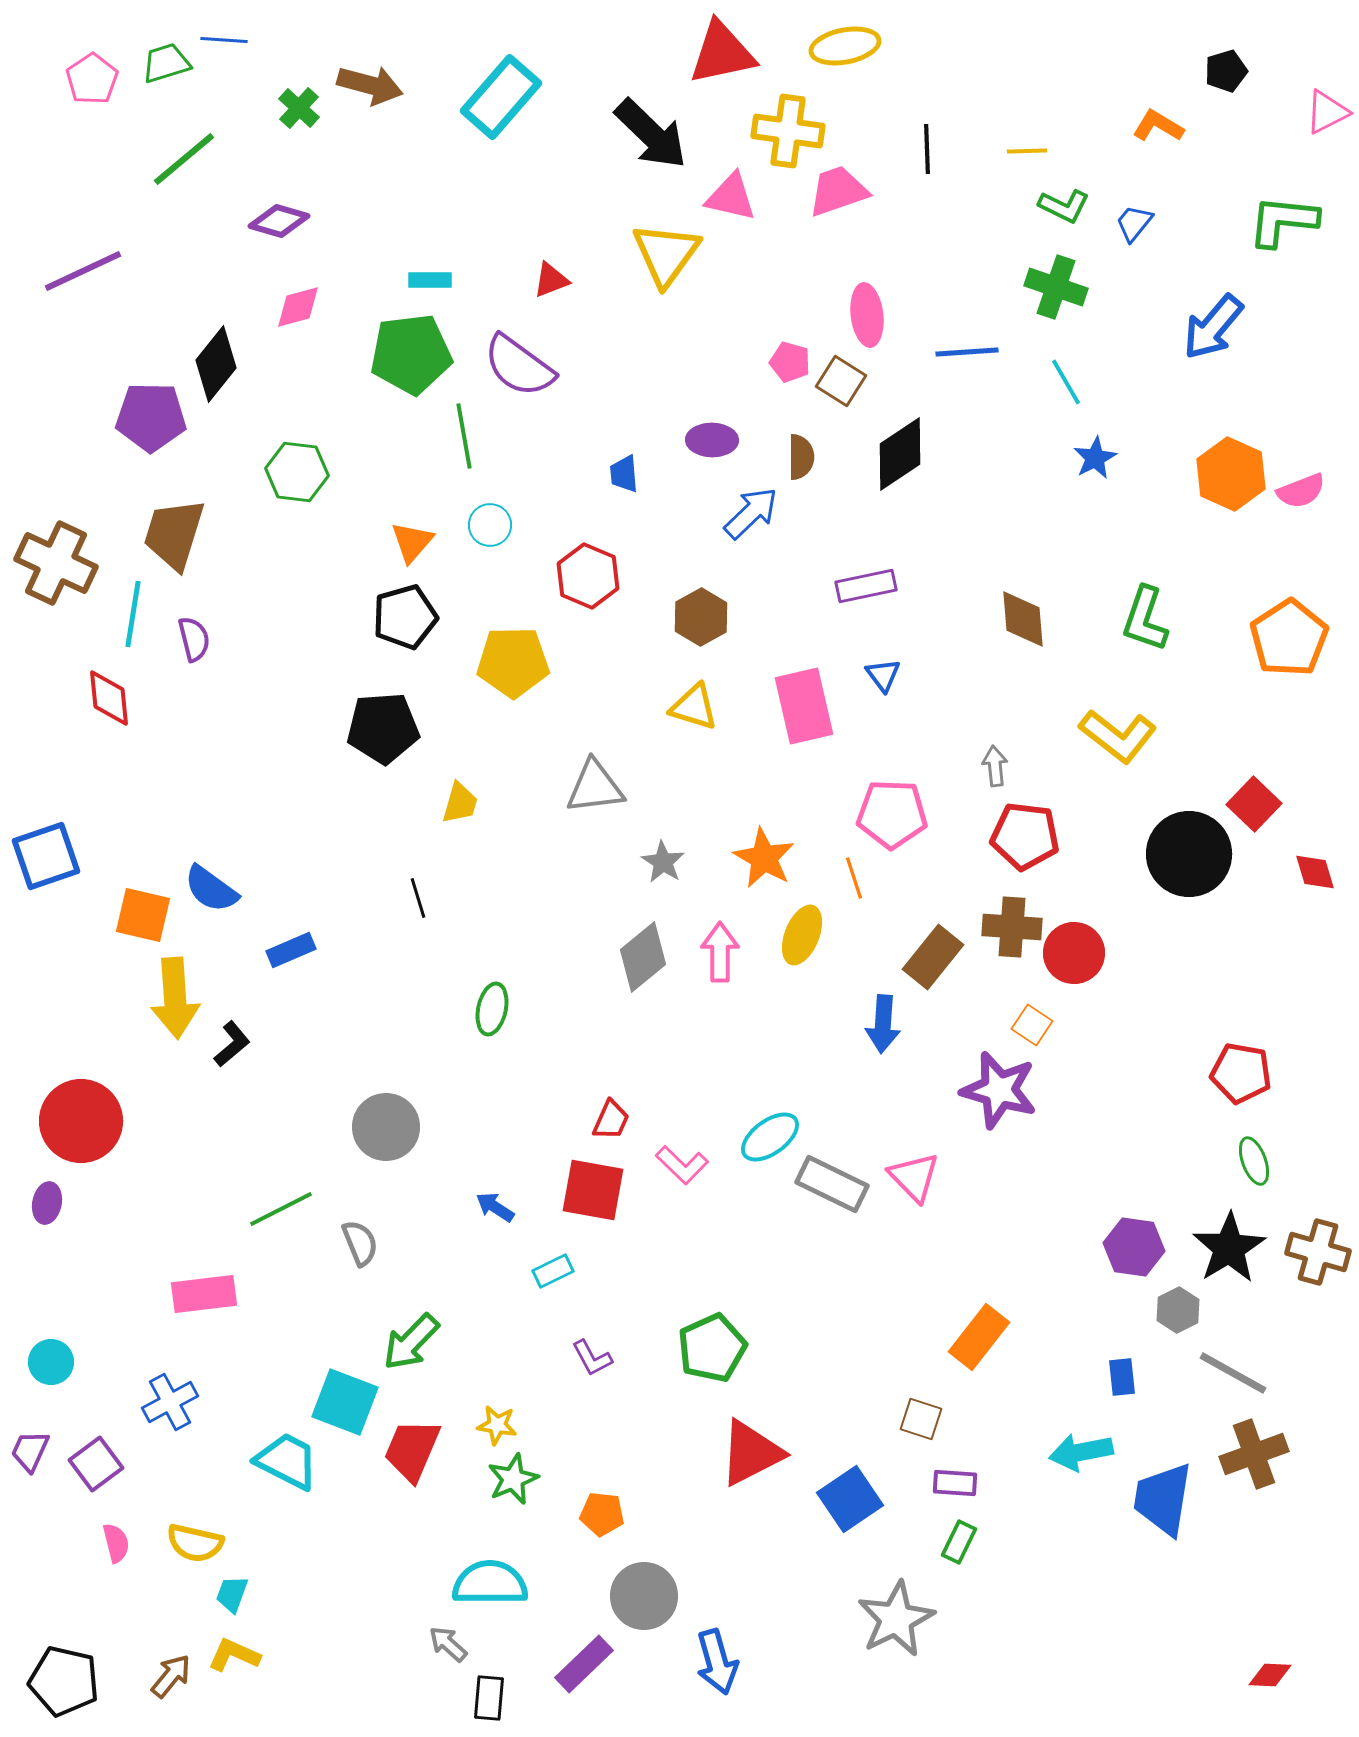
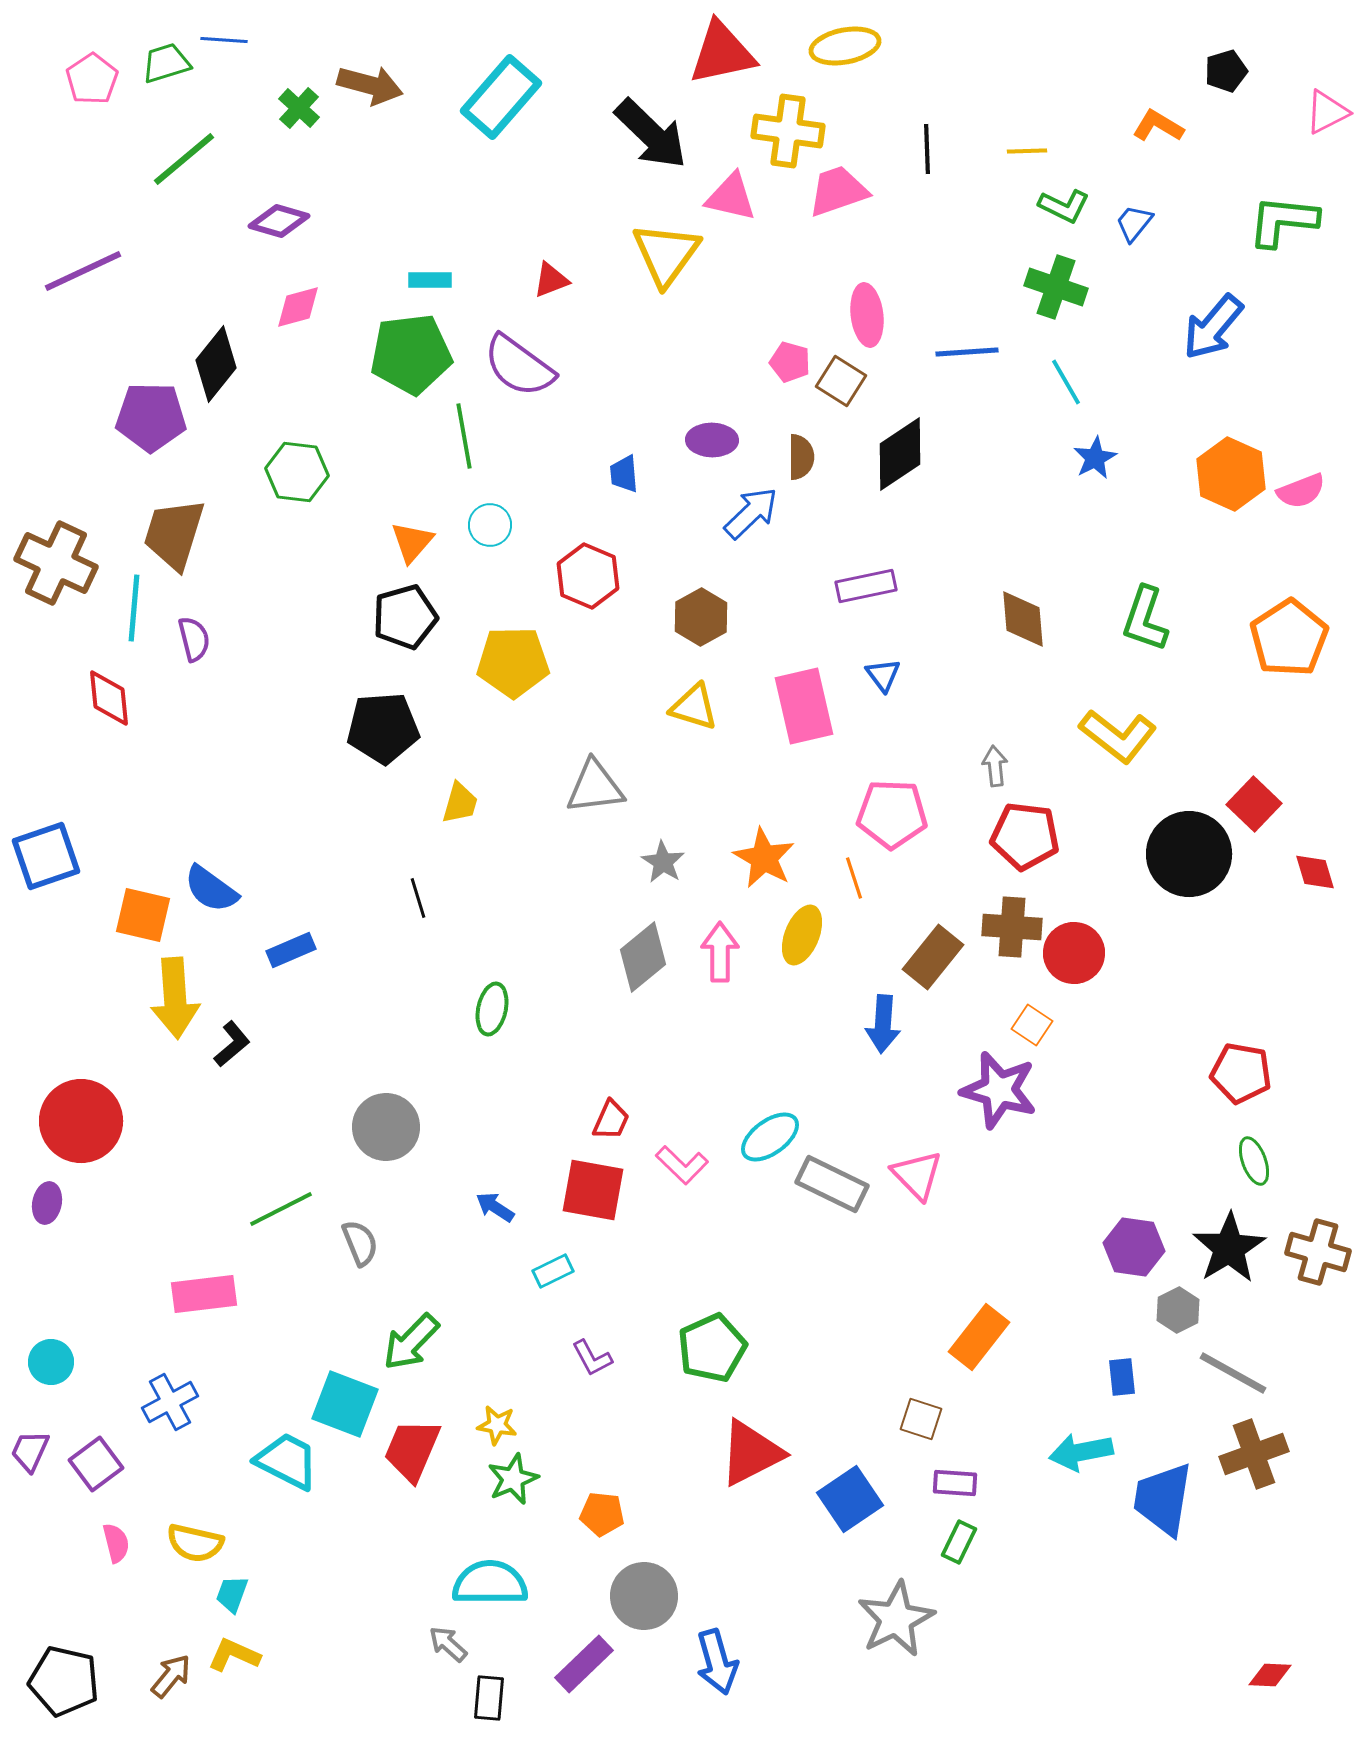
cyan line at (133, 614): moved 1 px right, 6 px up; rotated 4 degrees counterclockwise
pink triangle at (914, 1177): moved 3 px right, 2 px up
cyan square at (345, 1402): moved 2 px down
